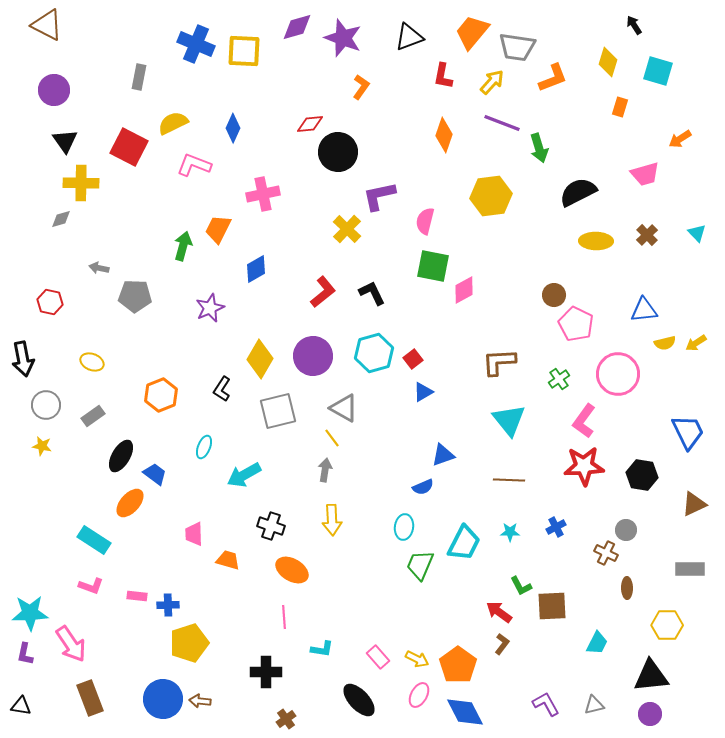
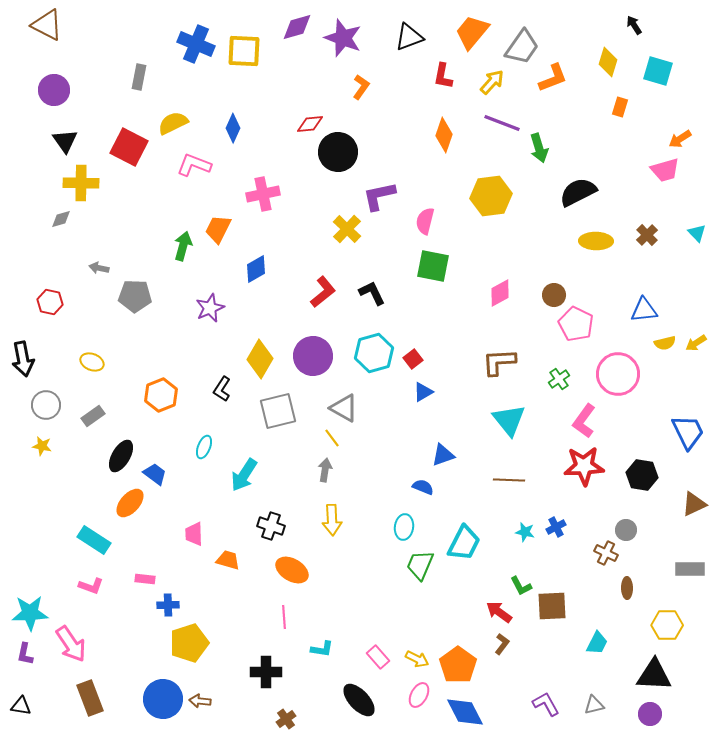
gray trapezoid at (517, 47): moved 5 px right; rotated 63 degrees counterclockwise
pink trapezoid at (645, 174): moved 20 px right, 4 px up
pink diamond at (464, 290): moved 36 px right, 3 px down
cyan arrow at (244, 475): rotated 28 degrees counterclockwise
blue semicircle at (423, 487): rotated 135 degrees counterclockwise
cyan star at (510, 532): moved 15 px right; rotated 12 degrees clockwise
pink rectangle at (137, 596): moved 8 px right, 17 px up
black triangle at (651, 676): moved 3 px right, 1 px up; rotated 9 degrees clockwise
